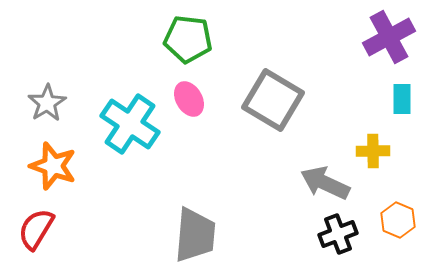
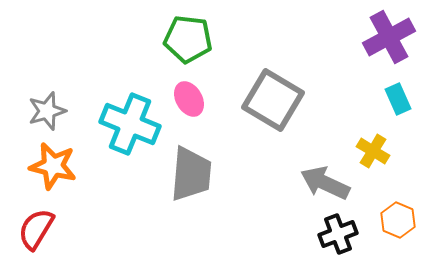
cyan rectangle: moved 4 px left; rotated 24 degrees counterclockwise
gray star: moved 8 px down; rotated 15 degrees clockwise
cyan cross: rotated 12 degrees counterclockwise
yellow cross: rotated 32 degrees clockwise
orange star: rotated 6 degrees counterclockwise
gray trapezoid: moved 4 px left, 61 px up
